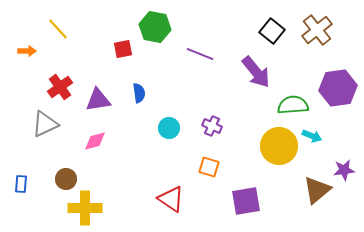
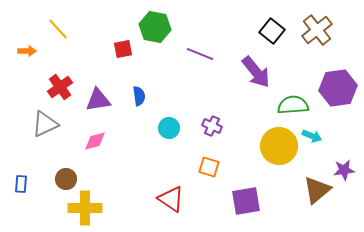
blue semicircle: moved 3 px down
